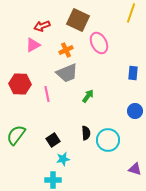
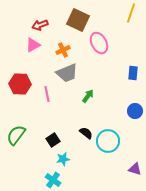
red arrow: moved 2 px left, 1 px up
orange cross: moved 3 px left
black semicircle: rotated 48 degrees counterclockwise
cyan circle: moved 1 px down
cyan cross: rotated 35 degrees clockwise
